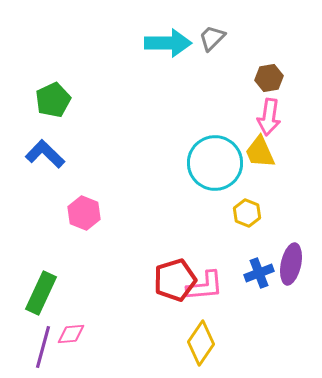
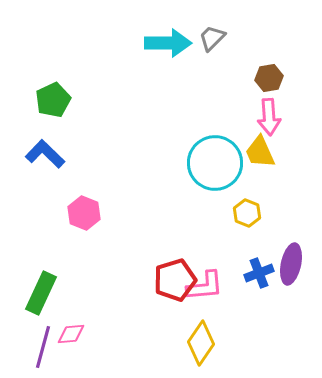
pink arrow: rotated 12 degrees counterclockwise
